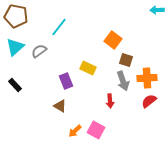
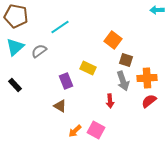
cyan line: moved 1 px right; rotated 18 degrees clockwise
